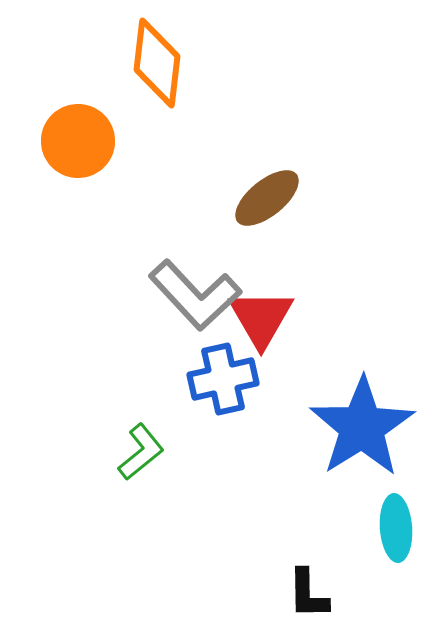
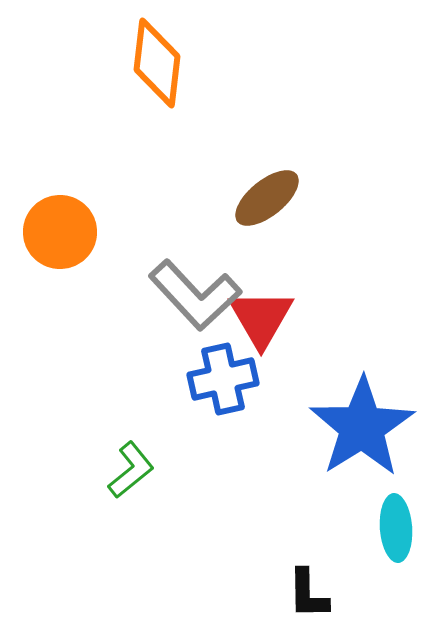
orange circle: moved 18 px left, 91 px down
green L-shape: moved 10 px left, 18 px down
